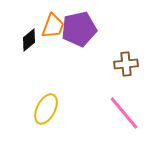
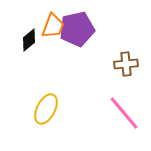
purple pentagon: moved 2 px left
